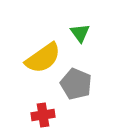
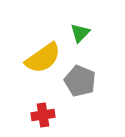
green triangle: rotated 20 degrees clockwise
gray pentagon: moved 4 px right, 3 px up
